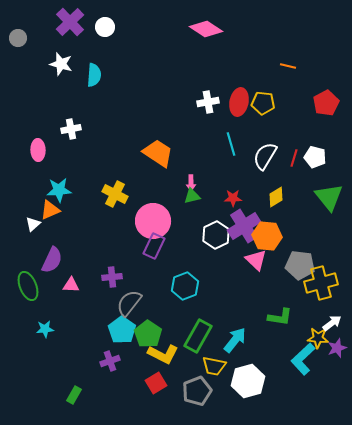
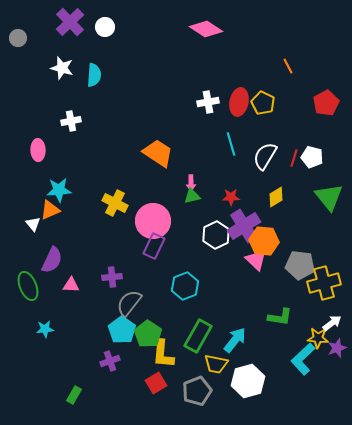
white star at (61, 64): moved 1 px right, 4 px down
orange line at (288, 66): rotated 49 degrees clockwise
yellow pentagon at (263, 103): rotated 20 degrees clockwise
white cross at (71, 129): moved 8 px up
white pentagon at (315, 157): moved 3 px left
yellow cross at (115, 194): moved 9 px down
red star at (233, 198): moved 2 px left, 1 px up
white triangle at (33, 224): rotated 28 degrees counterclockwise
orange hexagon at (267, 236): moved 3 px left, 5 px down
yellow cross at (321, 283): moved 3 px right
yellow L-shape at (163, 354): rotated 68 degrees clockwise
yellow trapezoid at (214, 366): moved 2 px right, 2 px up
